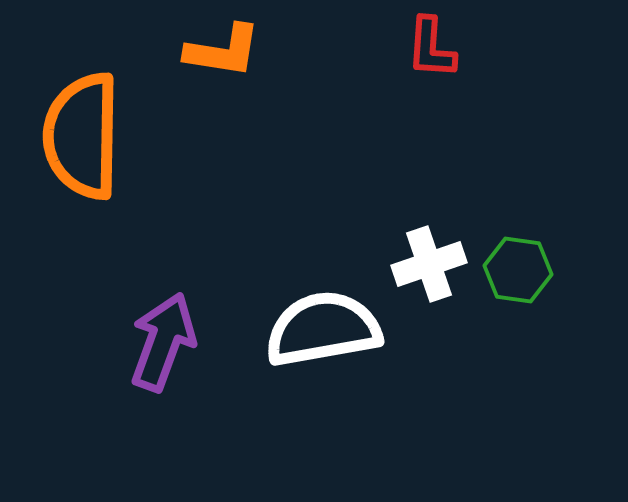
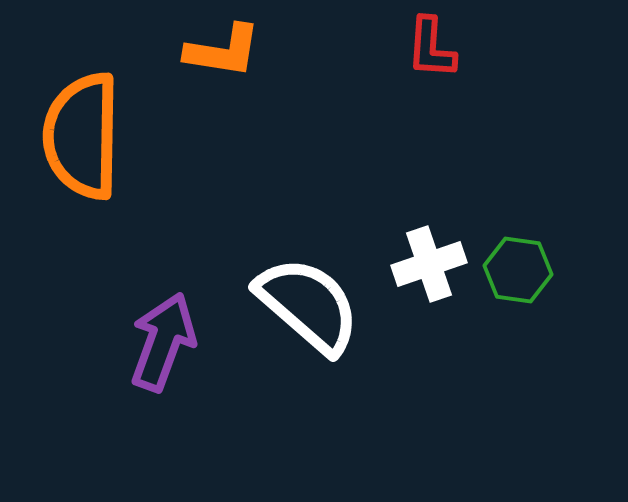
white semicircle: moved 15 px left, 24 px up; rotated 51 degrees clockwise
